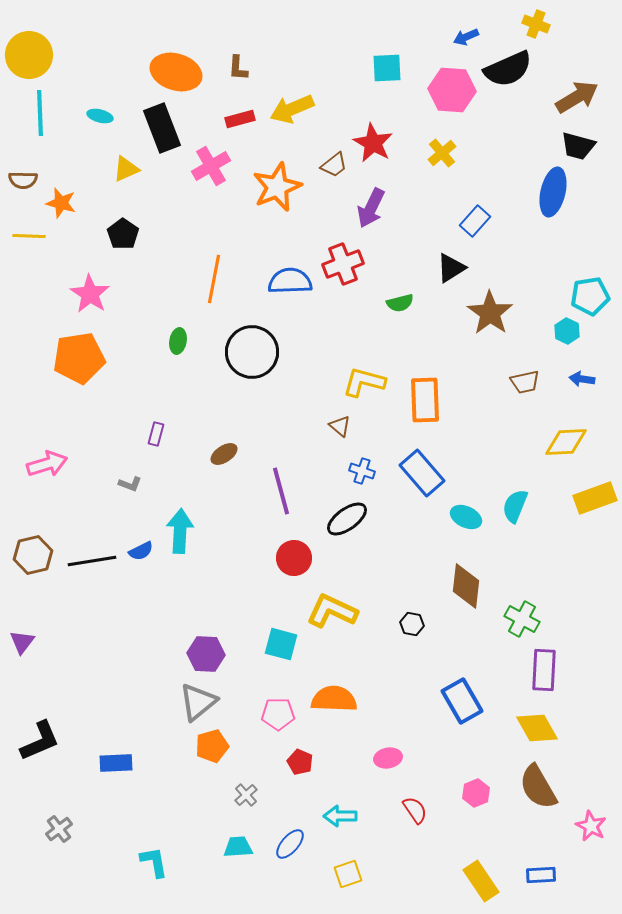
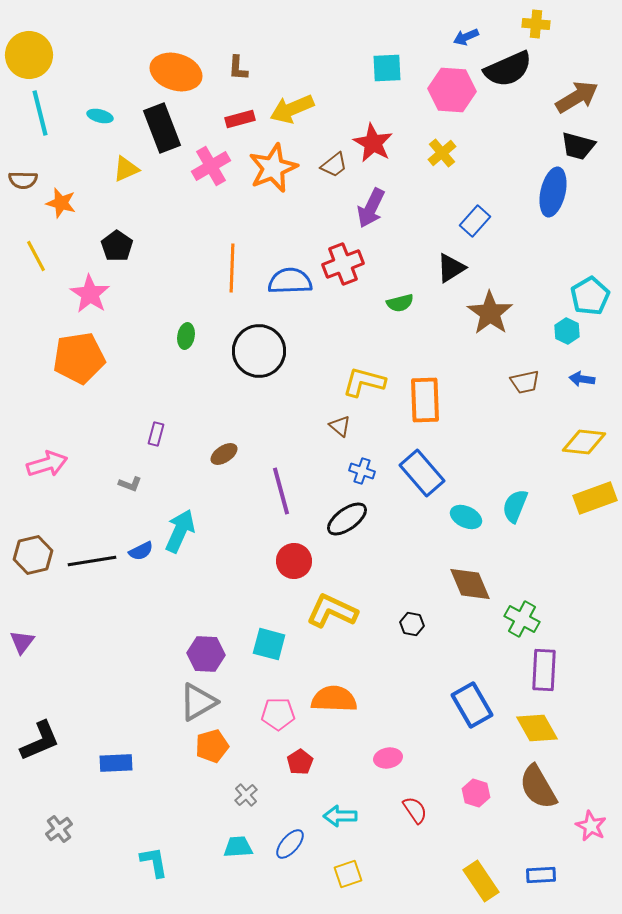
yellow cross at (536, 24): rotated 16 degrees counterclockwise
cyan line at (40, 113): rotated 12 degrees counterclockwise
orange star at (277, 187): moved 4 px left, 19 px up
black pentagon at (123, 234): moved 6 px left, 12 px down
yellow line at (29, 236): moved 7 px right, 20 px down; rotated 60 degrees clockwise
orange line at (214, 279): moved 18 px right, 11 px up; rotated 9 degrees counterclockwise
cyan pentagon at (590, 296): rotated 21 degrees counterclockwise
green ellipse at (178, 341): moved 8 px right, 5 px up
black circle at (252, 352): moved 7 px right, 1 px up
yellow diamond at (566, 442): moved 18 px right; rotated 9 degrees clockwise
cyan arrow at (180, 531): rotated 21 degrees clockwise
red circle at (294, 558): moved 3 px down
brown diamond at (466, 586): moved 4 px right, 2 px up; rotated 30 degrees counterclockwise
cyan square at (281, 644): moved 12 px left
blue rectangle at (462, 701): moved 10 px right, 4 px down
gray triangle at (198, 702): rotated 9 degrees clockwise
red pentagon at (300, 762): rotated 15 degrees clockwise
pink hexagon at (476, 793): rotated 20 degrees counterclockwise
